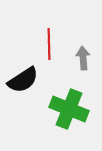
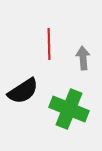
black semicircle: moved 11 px down
